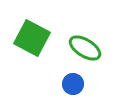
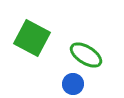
green ellipse: moved 1 px right, 7 px down
